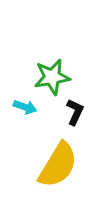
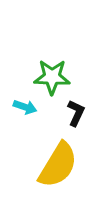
green star: rotated 12 degrees clockwise
black L-shape: moved 1 px right, 1 px down
